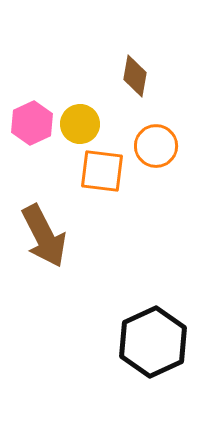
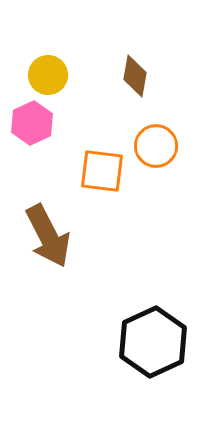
yellow circle: moved 32 px left, 49 px up
brown arrow: moved 4 px right
